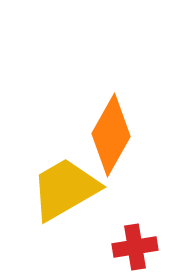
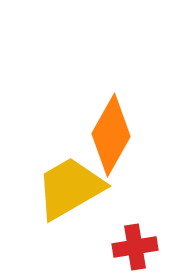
yellow trapezoid: moved 5 px right, 1 px up
